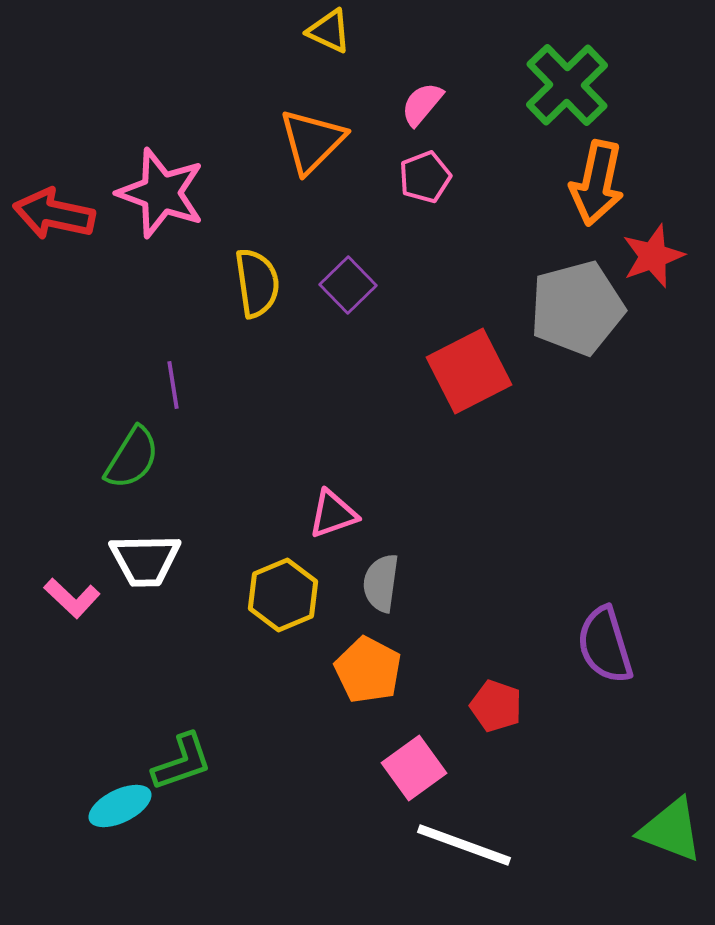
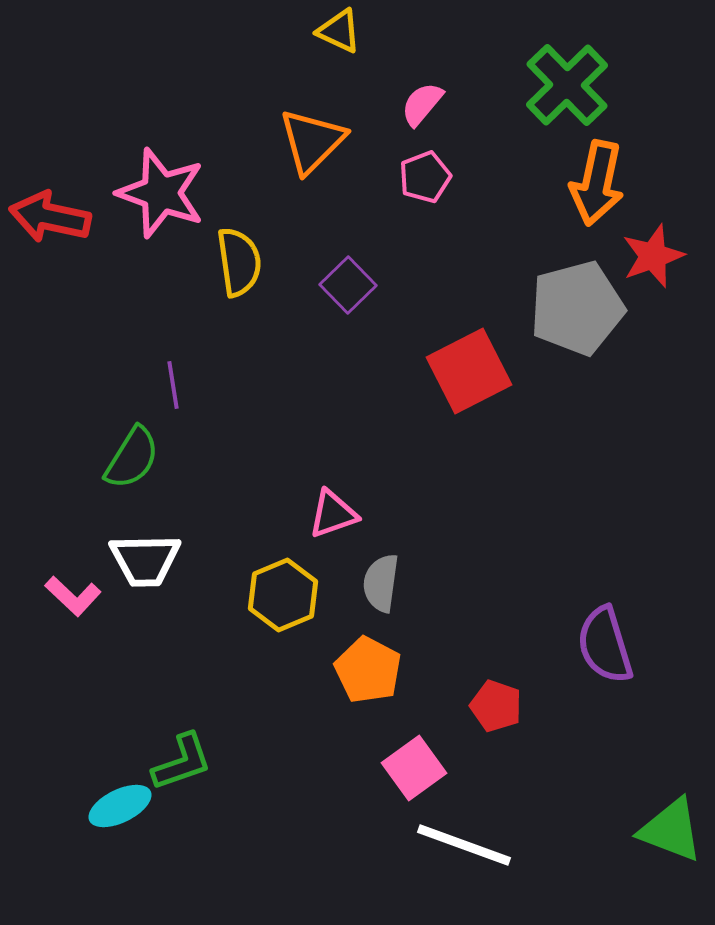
yellow triangle: moved 10 px right
red arrow: moved 4 px left, 3 px down
yellow semicircle: moved 18 px left, 21 px up
pink L-shape: moved 1 px right, 2 px up
